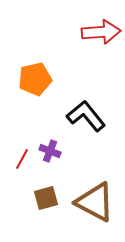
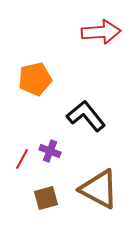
brown triangle: moved 4 px right, 13 px up
